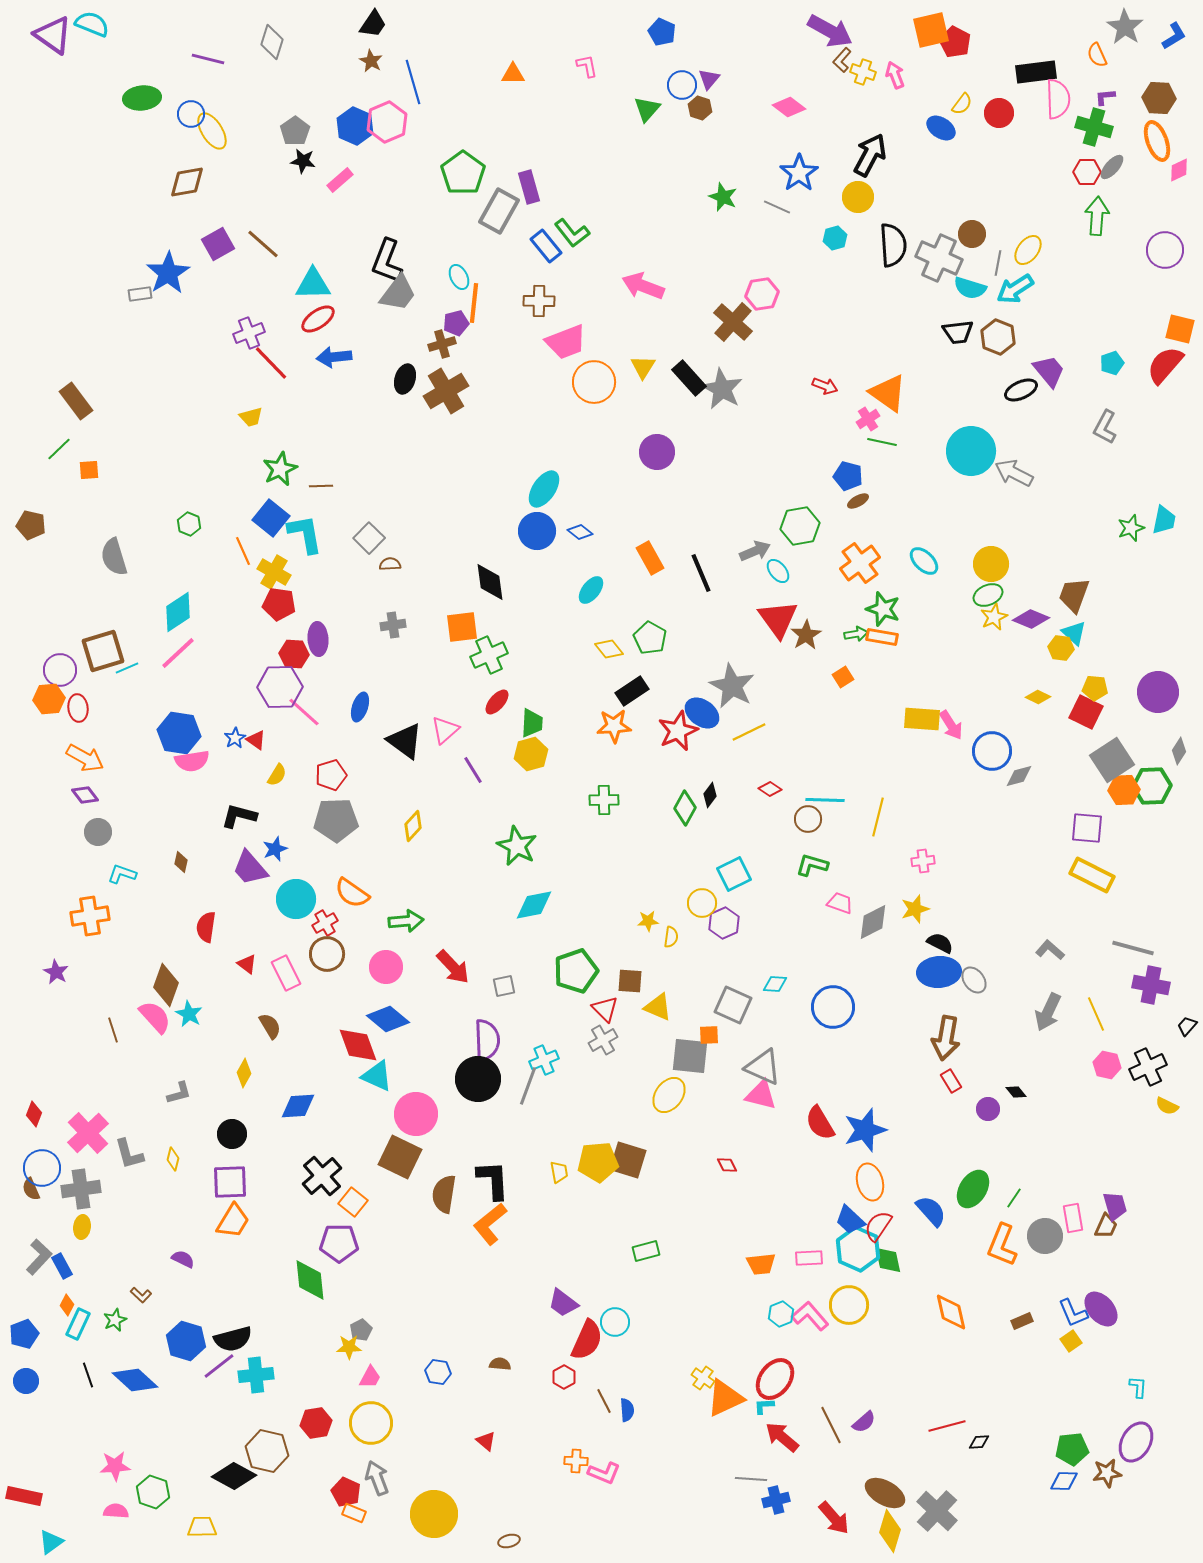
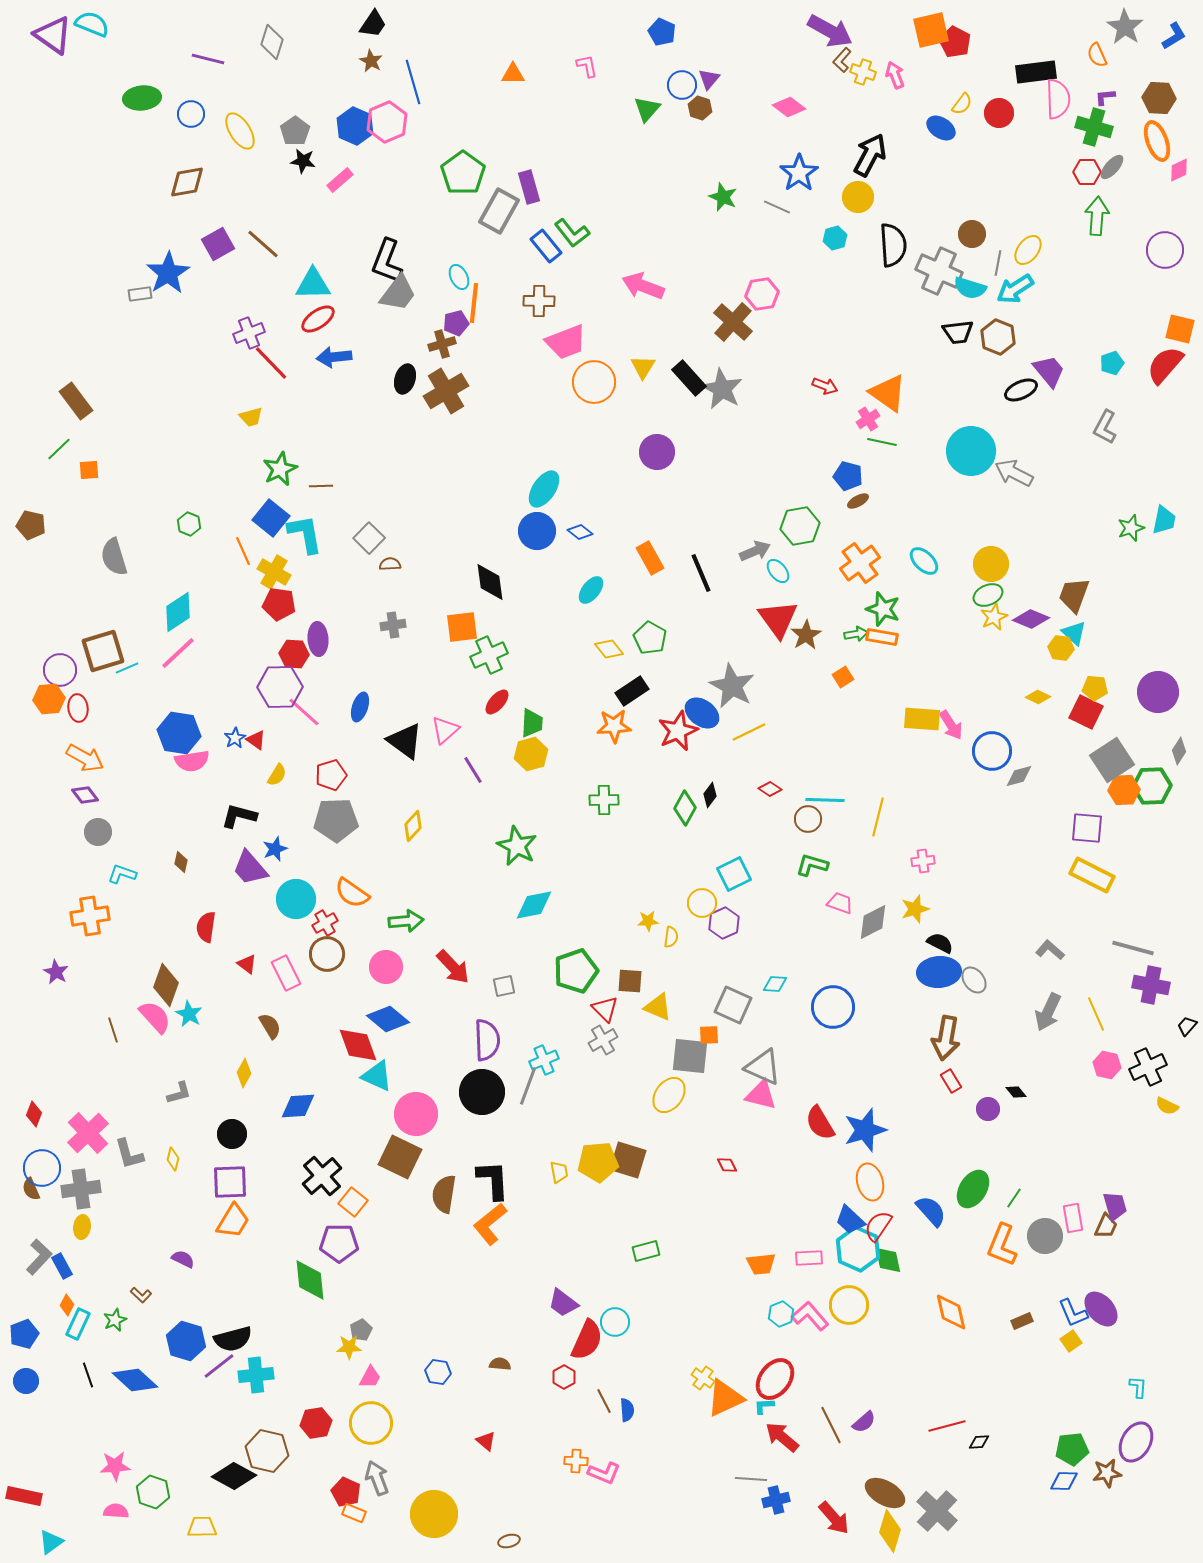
yellow ellipse at (212, 131): moved 28 px right
gray cross at (939, 258): moved 13 px down
black circle at (478, 1079): moved 4 px right, 13 px down
